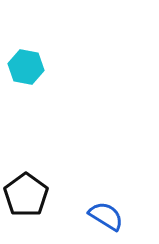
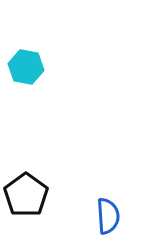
blue semicircle: moved 2 px right; rotated 54 degrees clockwise
